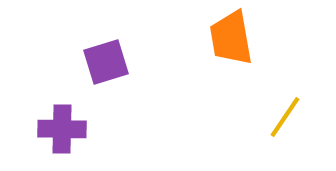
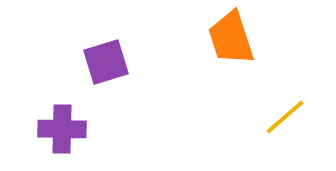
orange trapezoid: rotated 8 degrees counterclockwise
yellow line: rotated 15 degrees clockwise
